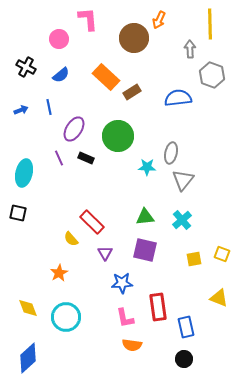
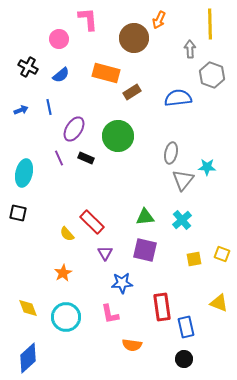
black cross at (26, 67): moved 2 px right
orange rectangle at (106, 77): moved 4 px up; rotated 28 degrees counterclockwise
cyan star at (147, 167): moved 60 px right
yellow semicircle at (71, 239): moved 4 px left, 5 px up
orange star at (59, 273): moved 4 px right
yellow triangle at (219, 298): moved 5 px down
red rectangle at (158, 307): moved 4 px right
pink L-shape at (125, 318): moved 15 px left, 4 px up
